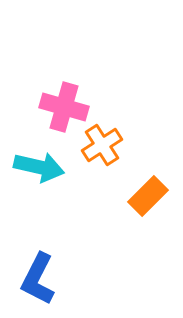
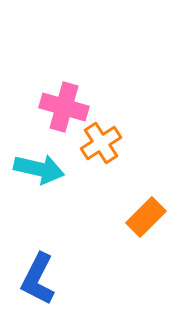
orange cross: moved 1 px left, 2 px up
cyan arrow: moved 2 px down
orange rectangle: moved 2 px left, 21 px down
